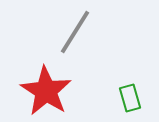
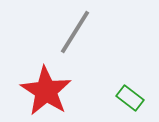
green rectangle: rotated 36 degrees counterclockwise
